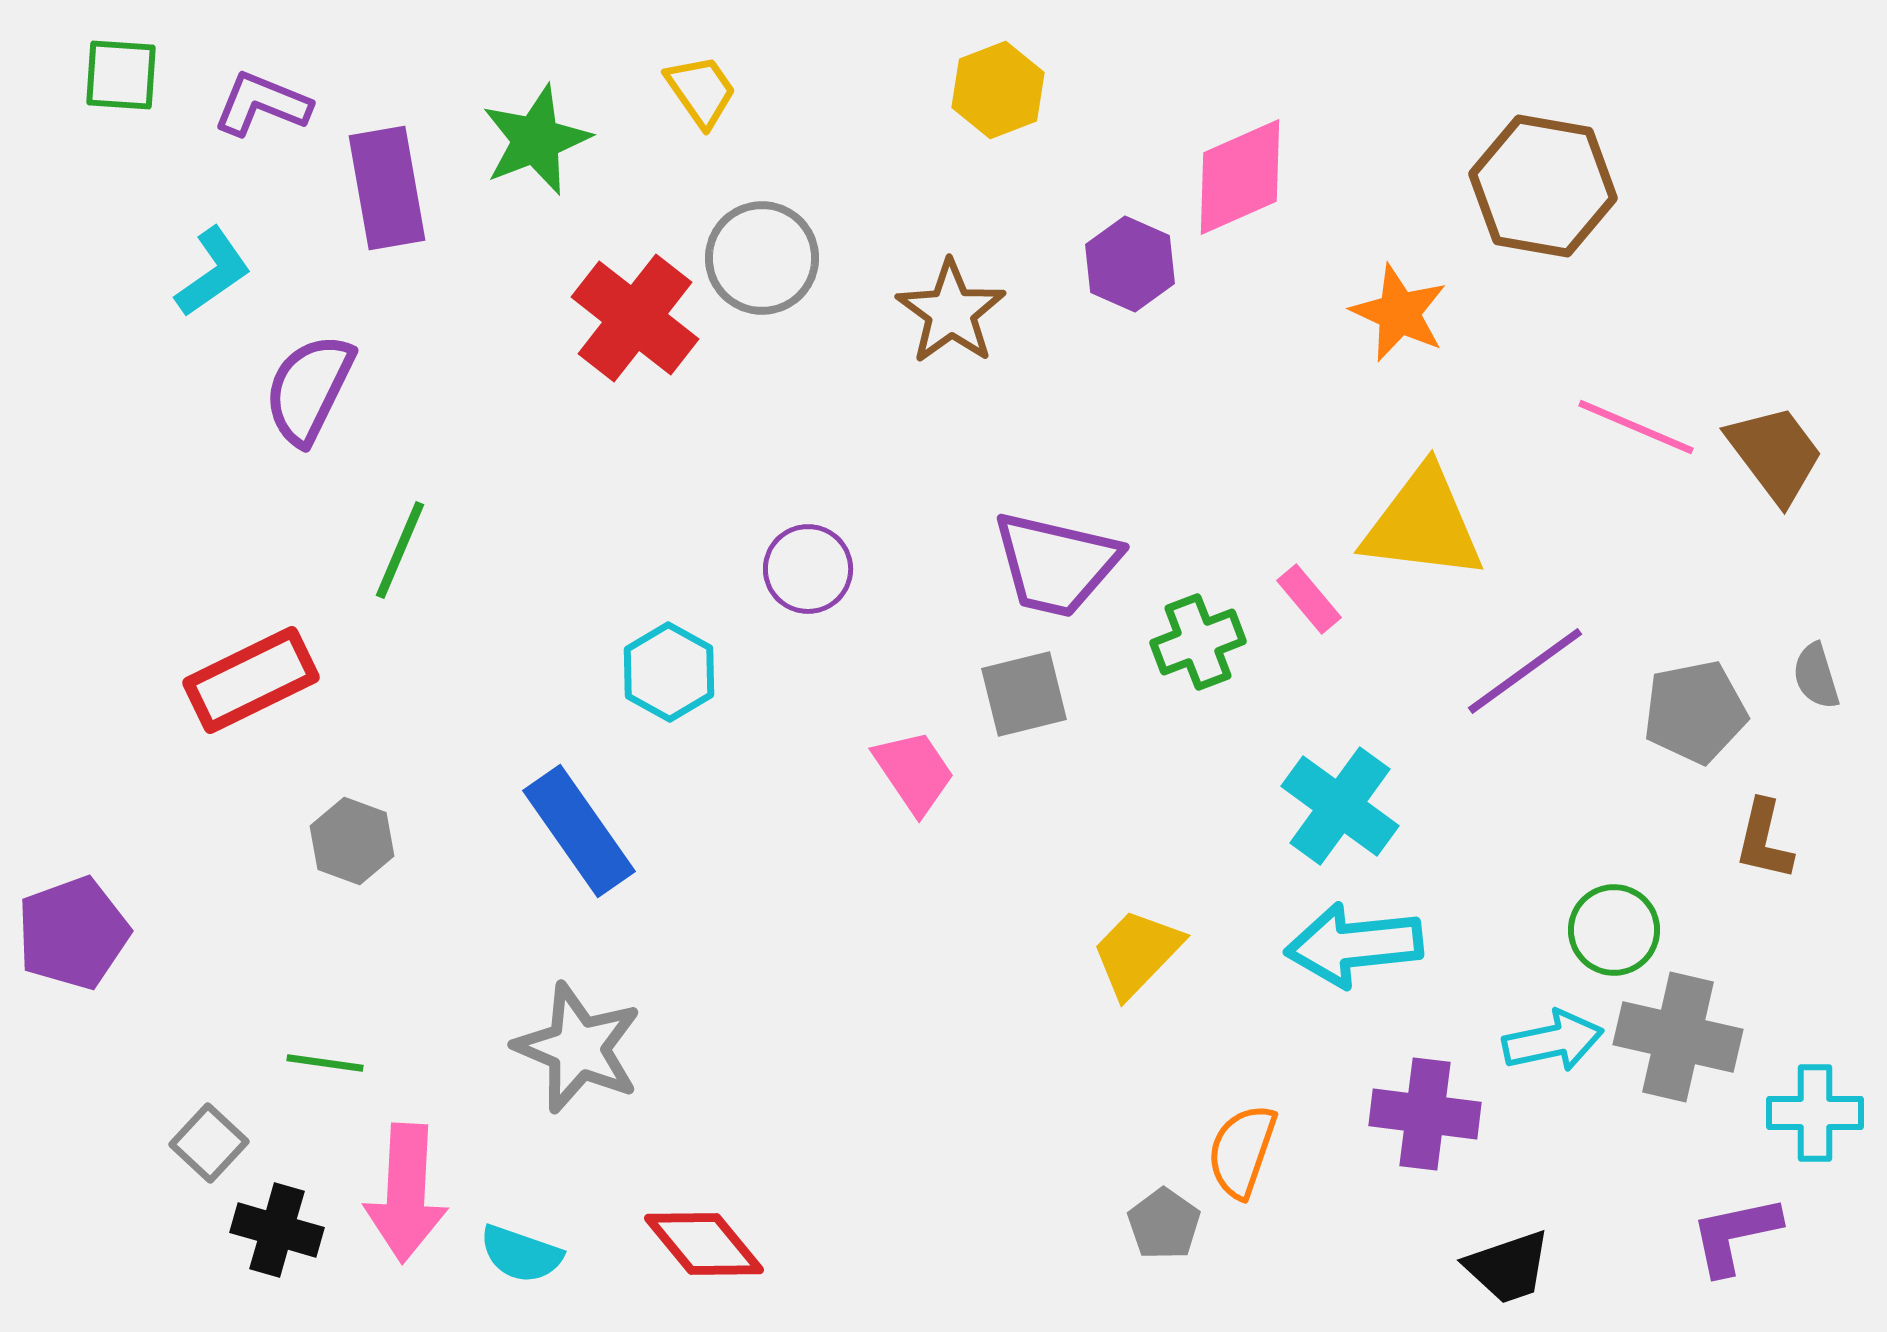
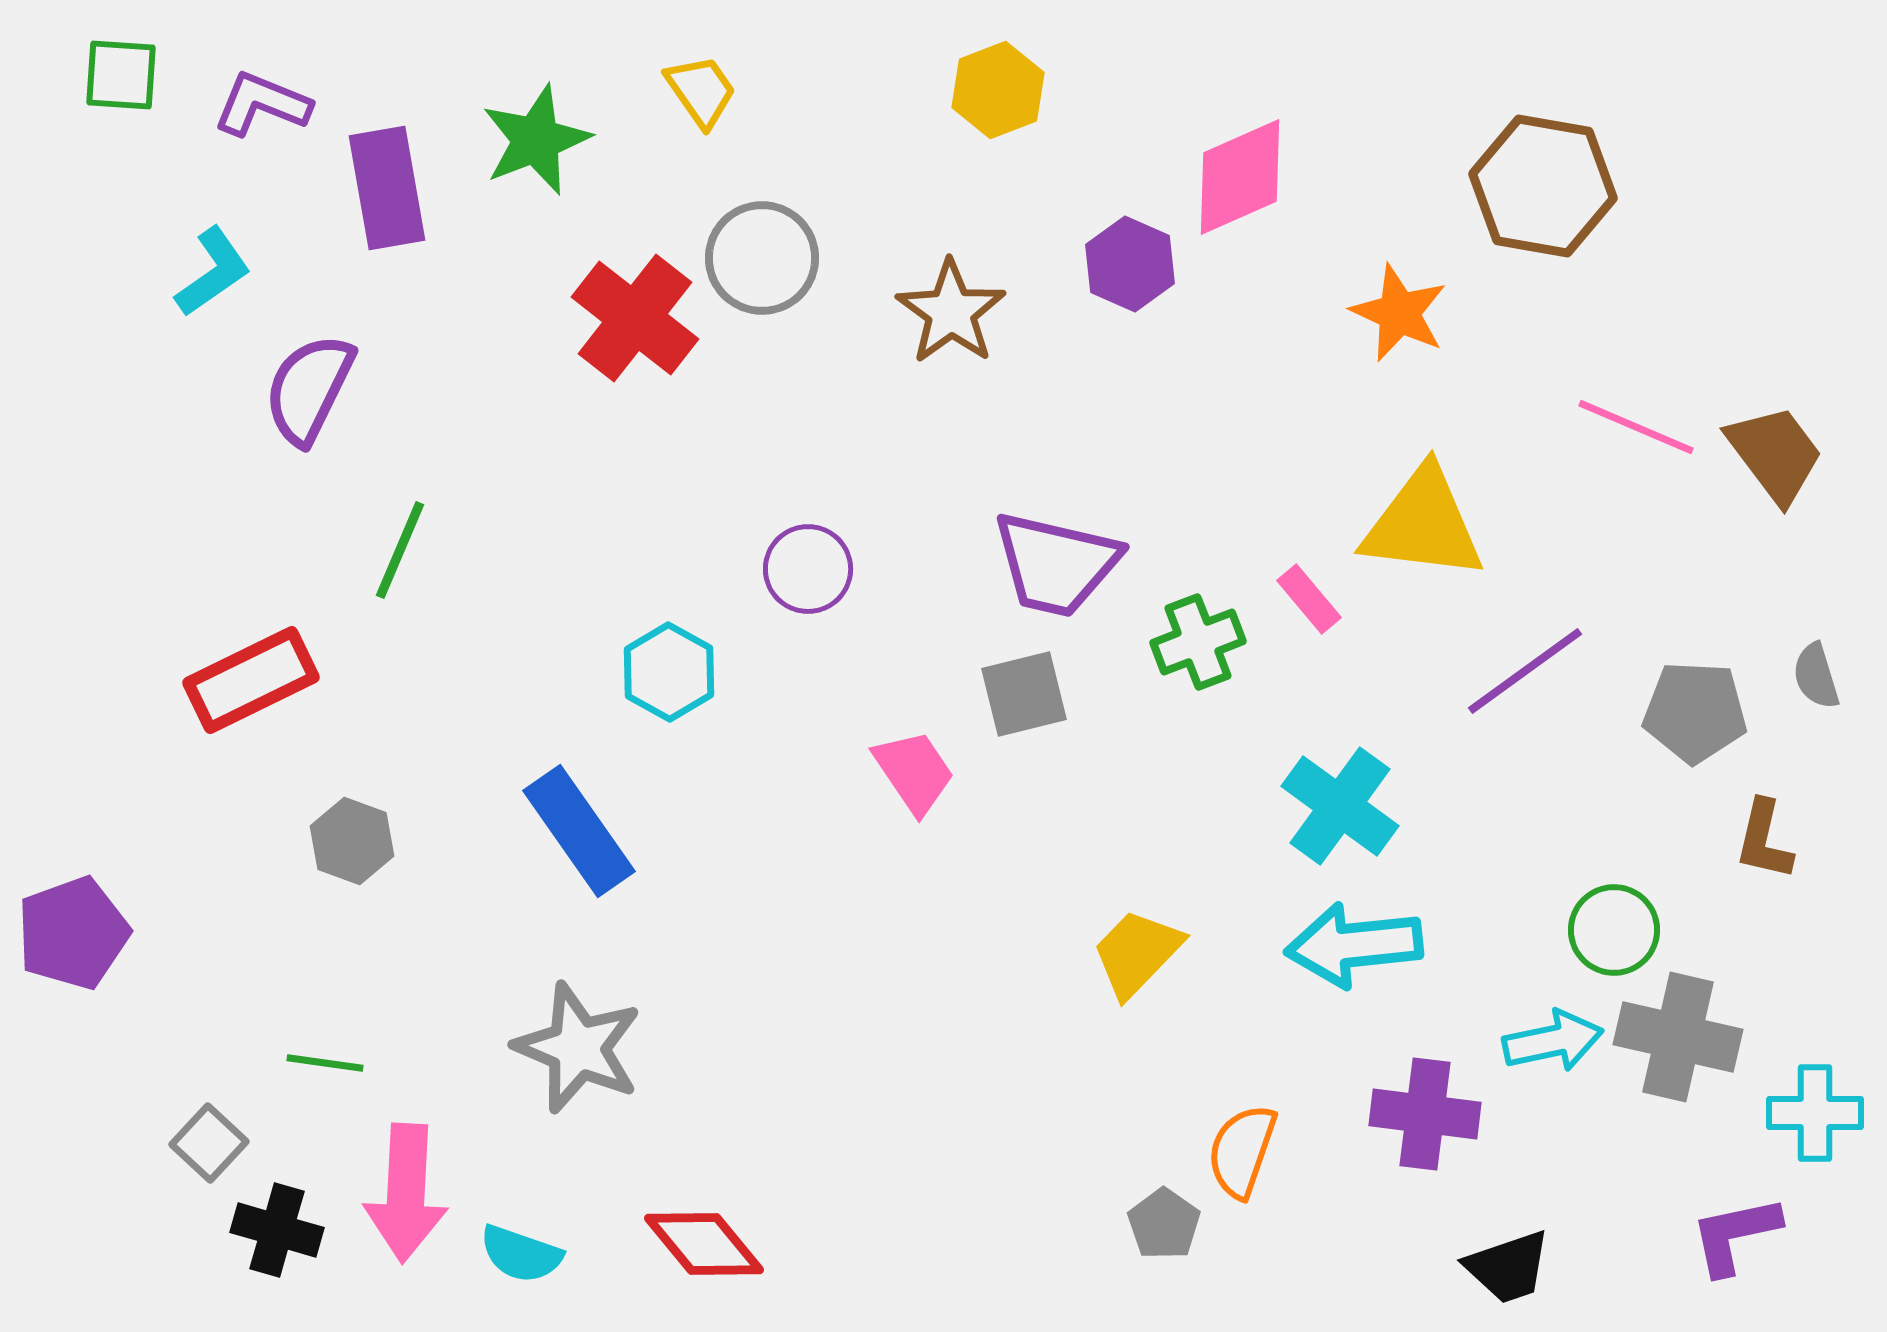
gray pentagon at (1695, 712): rotated 14 degrees clockwise
